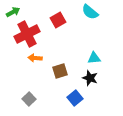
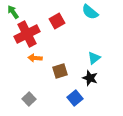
green arrow: rotated 96 degrees counterclockwise
red square: moved 1 px left, 1 px down
cyan triangle: rotated 32 degrees counterclockwise
